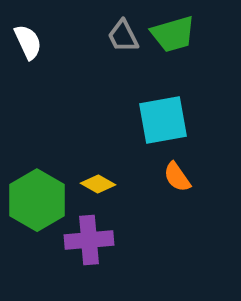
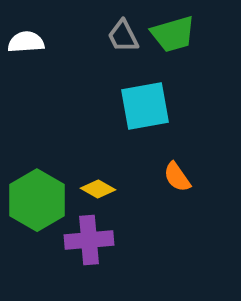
white semicircle: moved 2 px left; rotated 69 degrees counterclockwise
cyan square: moved 18 px left, 14 px up
yellow diamond: moved 5 px down
